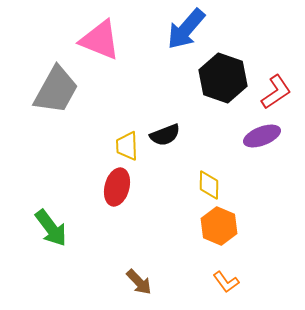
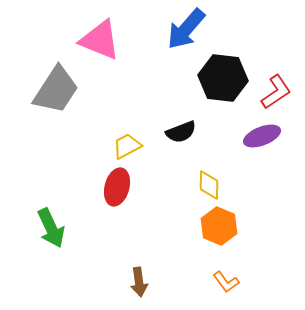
black hexagon: rotated 12 degrees counterclockwise
gray trapezoid: rotated 4 degrees clockwise
black semicircle: moved 16 px right, 3 px up
yellow trapezoid: rotated 64 degrees clockwise
green arrow: rotated 12 degrees clockwise
brown arrow: rotated 36 degrees clockwise
